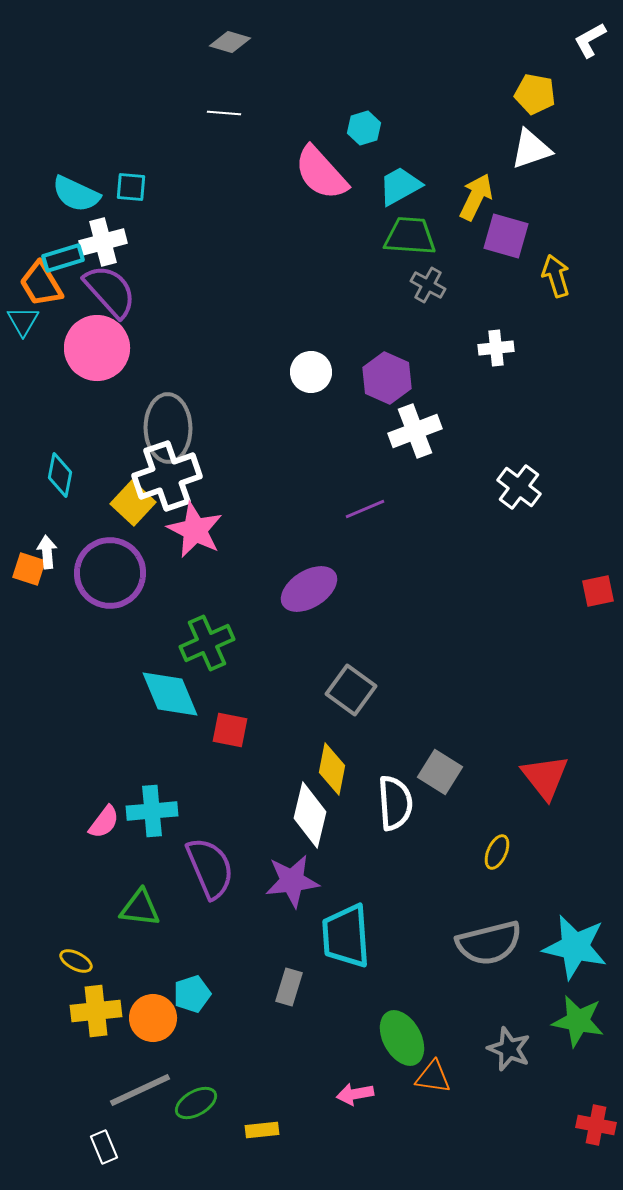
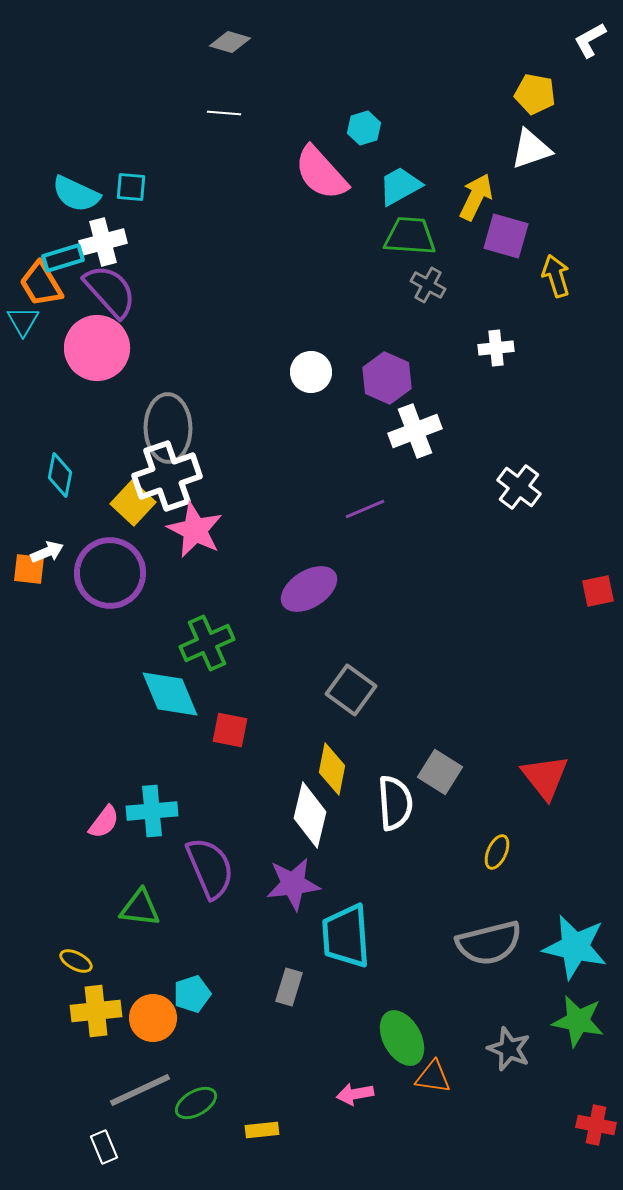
white arrow at (47, 552): rotated 72 degrees clockwise
orange square at (29, 569): rotated 12 degrees counterclockwise
purple star at (292, 881): moved 1 px right, 3 px down
